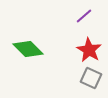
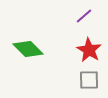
gray square: moved 2 px left, 2 px down; rotated 25 degrees counterclockwise
